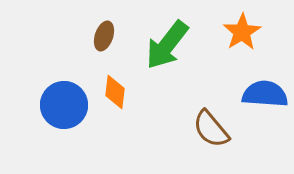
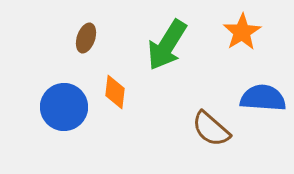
brown ellipse: moved 18 px left, 2 px down
green arrow: rotated 6 degrees counterclockwise
blue semicircle: moved 2 px left, 4 px down
blue circle: moved 2 px down
brown semicircle: rotated 9 degrees counterclockwise
